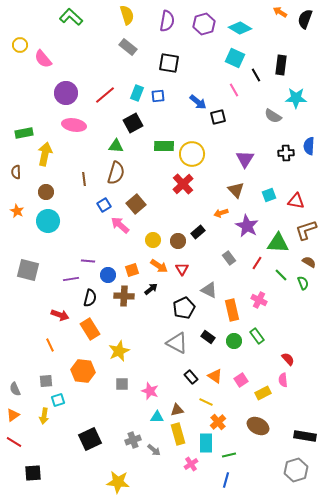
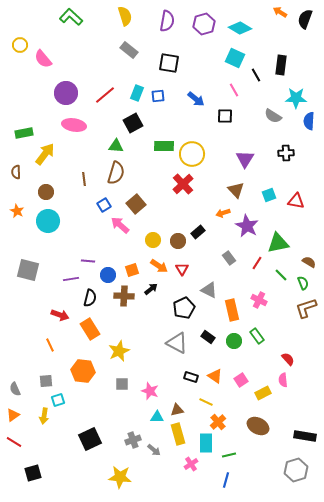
yellow semicircle at (127, 15): moved 2 px left, 1 px down
gray rectangle at (128, 47): moved 1 px right, 3 px down
blue arrow at (198, 102): moved 2 px left, 3 px up
black square at (218, 117): moved 7 px right, 1 px up; rotated 14 degrees clockwise
blue semicircle at (309, 146): moved 25 px up
yellow arrow at (45, 154): rotated 25 degrees clockwise
orange arrow at (221, 213): moved 2 px right
brown L-shape at (306, 230): moved 78 px down
green triangle at (278, 243): rotated 15 degrees counterclockwise
black rectangle at (191, 377): rotated 32 degrees counterclockwise
black square at (33, 473): rotated 12 degrees counterclockwise
yellow star at (118, 482): moved 2 px right, 5 px up
